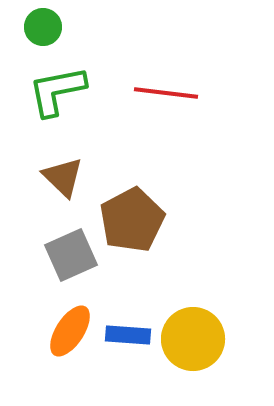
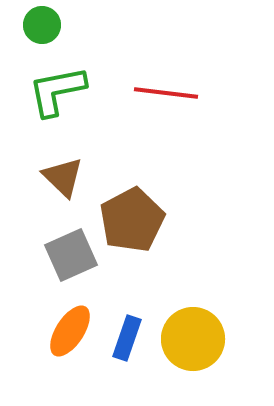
green circle: moved 1 px left, 2 px up
blue rectangle: moved 1 px left, 3 px down; rotated 75 degrees counterclockwise
